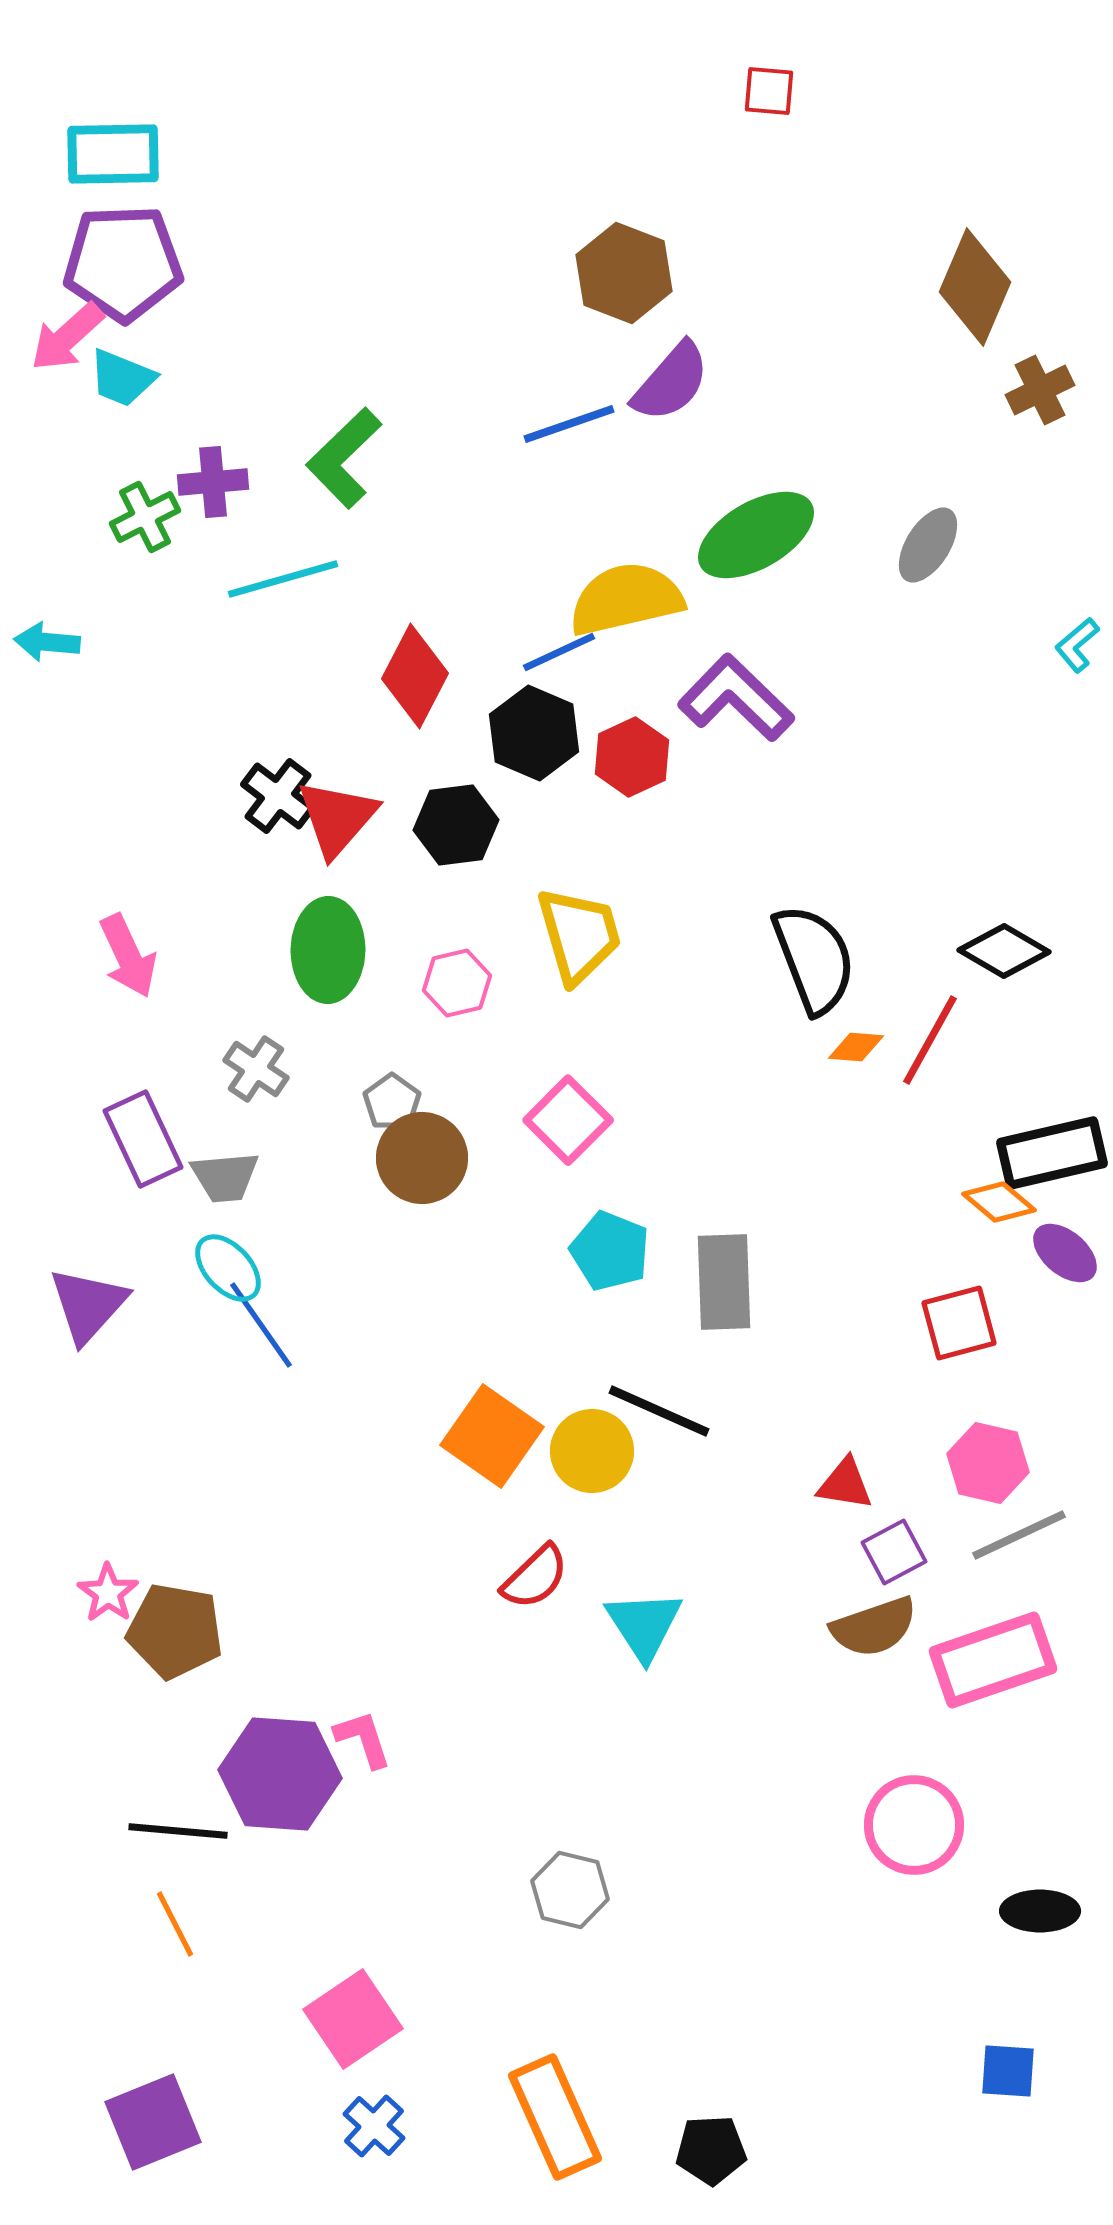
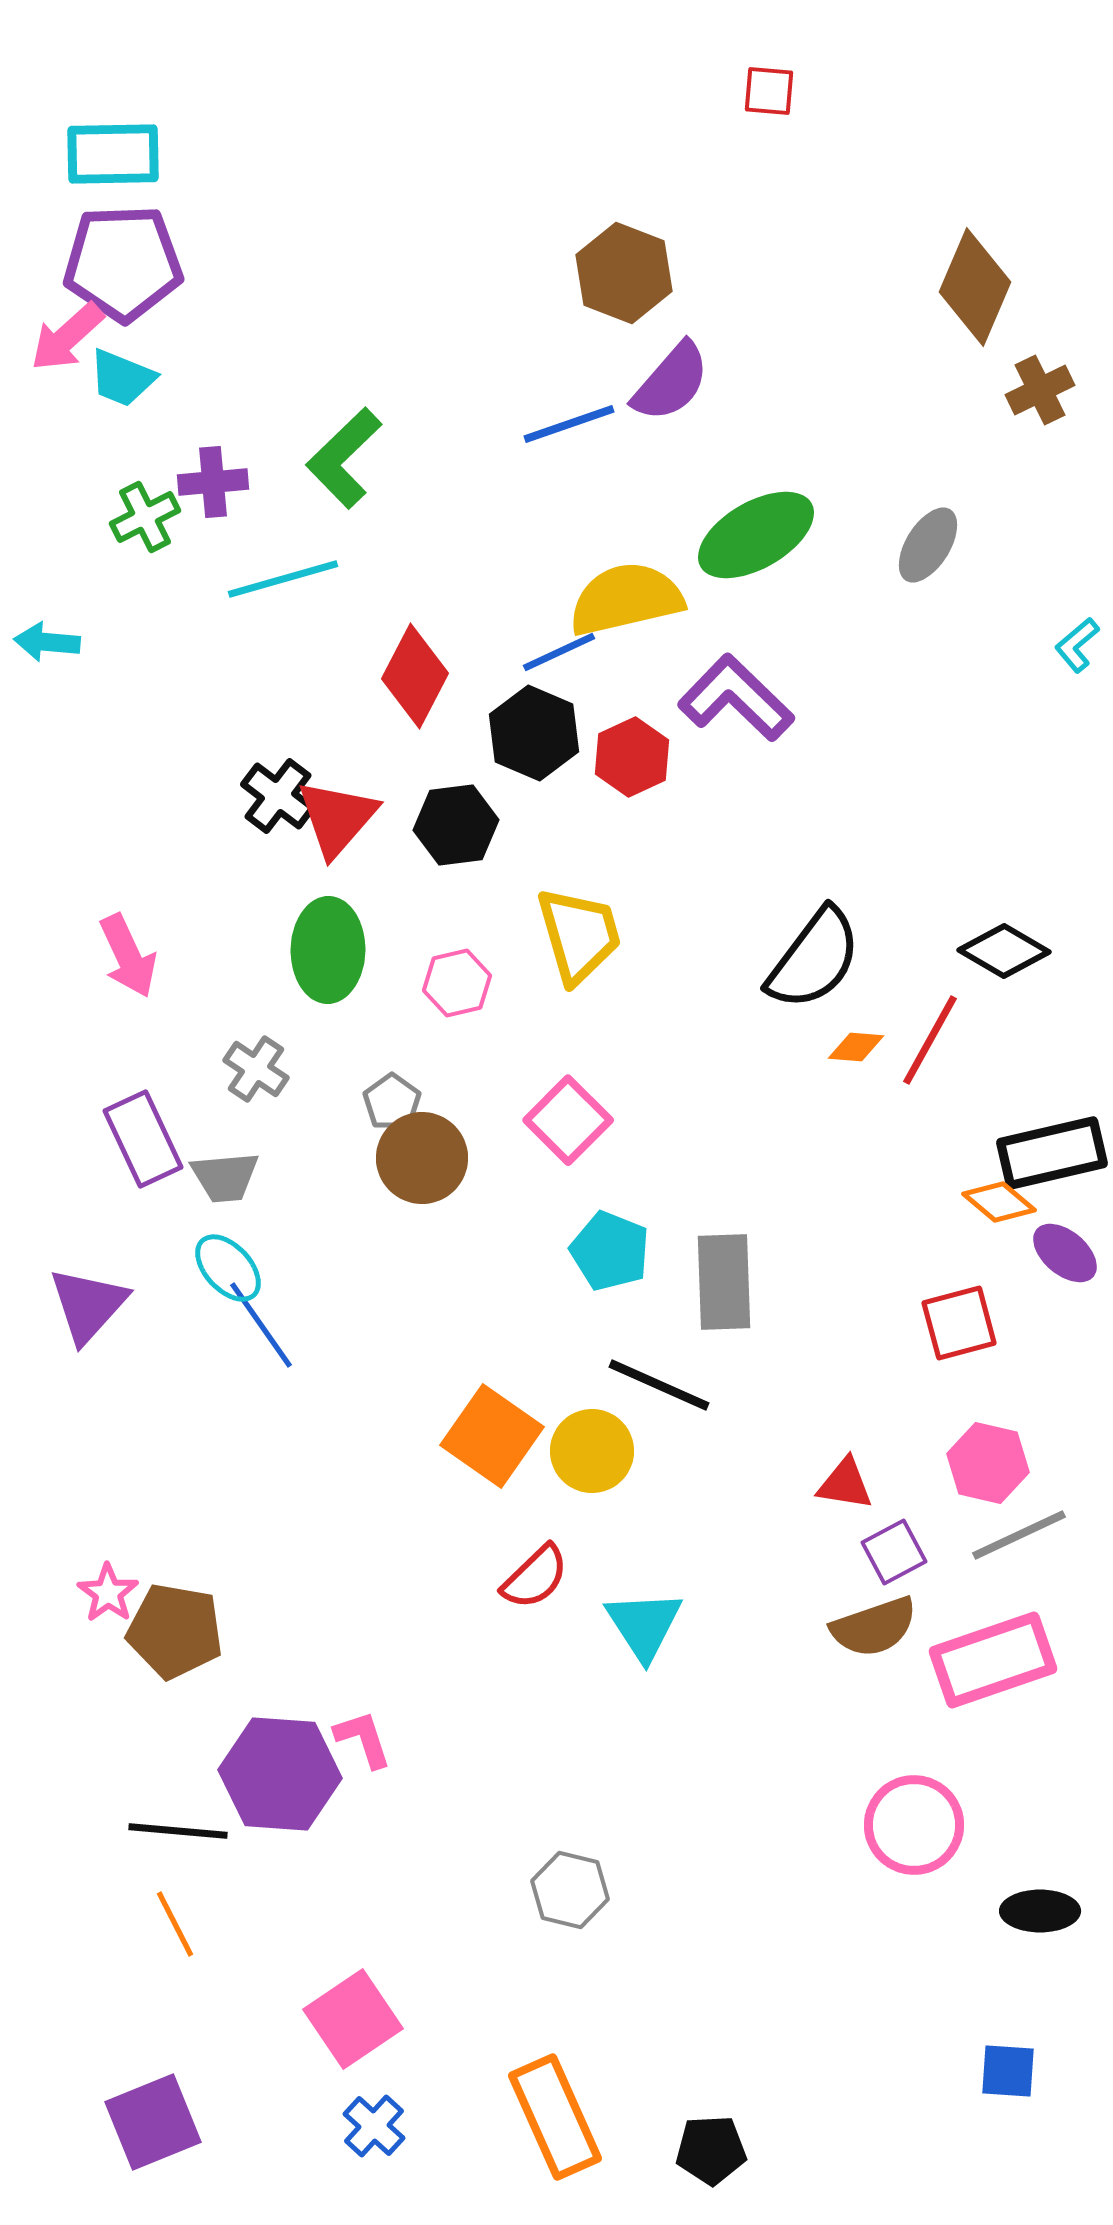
black semicircle at (814, 959): rotated 58 degrees clockwise
black line at (659, 1411): moved 26 px up
